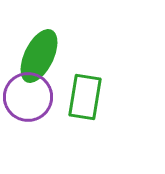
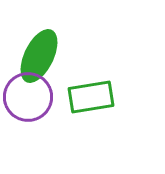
green rectangle: moved 6 px right; rotated 72 degrees clockwise
